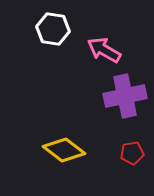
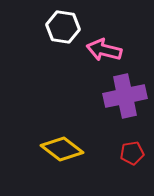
white hexagon: moved 10 px right, 2 px up
pink arrow: rotated 16 degrees counterclockwise
yellow diamond: moved 2 px left, 1 px up
